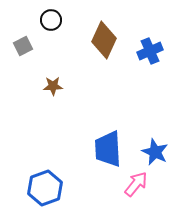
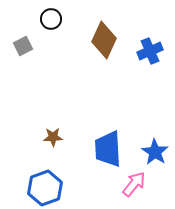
black circle: moved 1 px up
brown star: moved 51 px down
blue star: rotated 8 degrees clockwise
pink arrow: moved 2 px left
